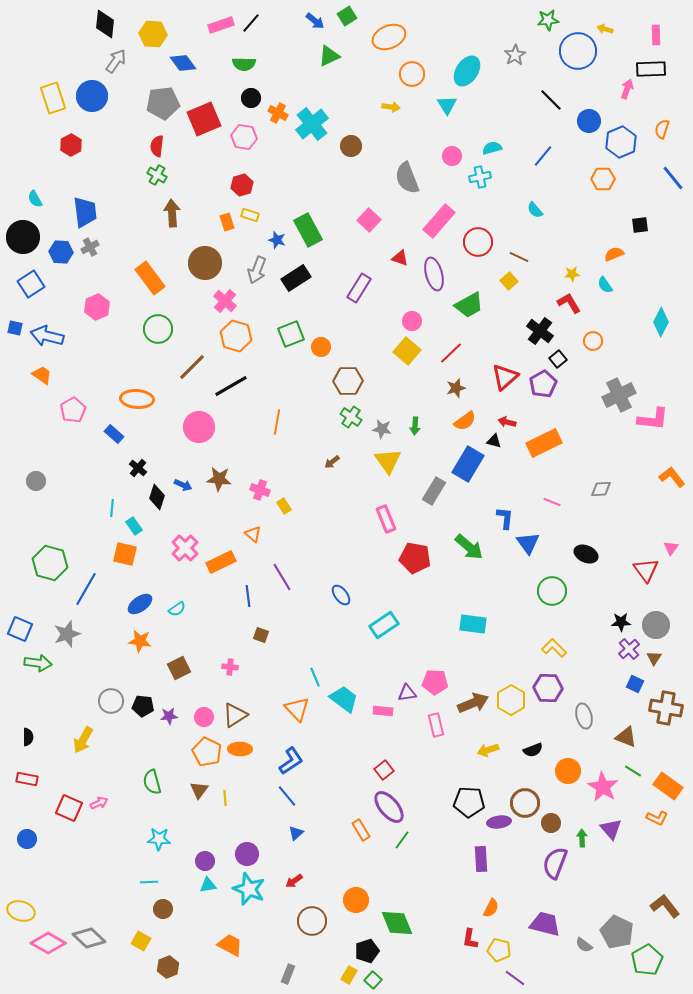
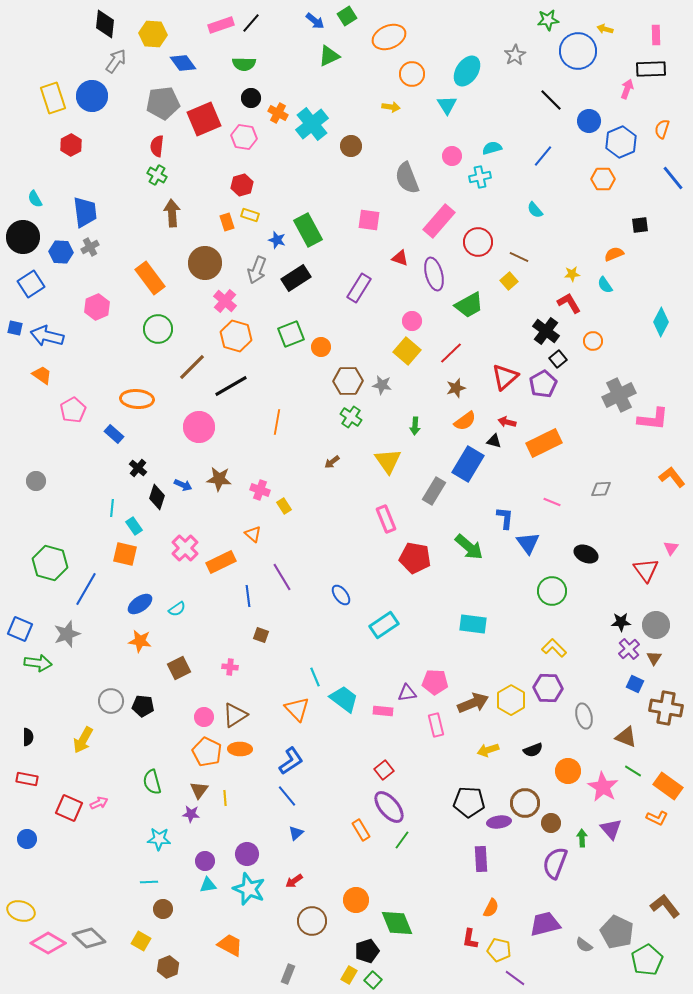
pink square at (369, 220): rotated 35 degrees counterclockwise
black cross at (540, 331): moved 6 px right
gray star at (382, 429): moved 44 px up
purple star at (169, 716): moved 22 px right, 98 px down; rotated 12 degrees clockwise
purple trapezoid at (545, 924): rotated 28 degrees counterclockwise
